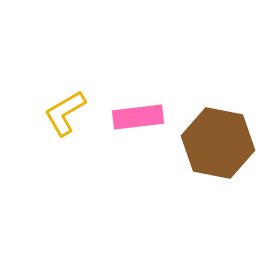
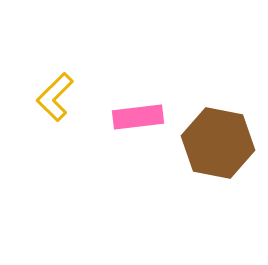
yellow L-shape: moved 10 px left, 16 px up; rotated 15 degrees counterclockwise
